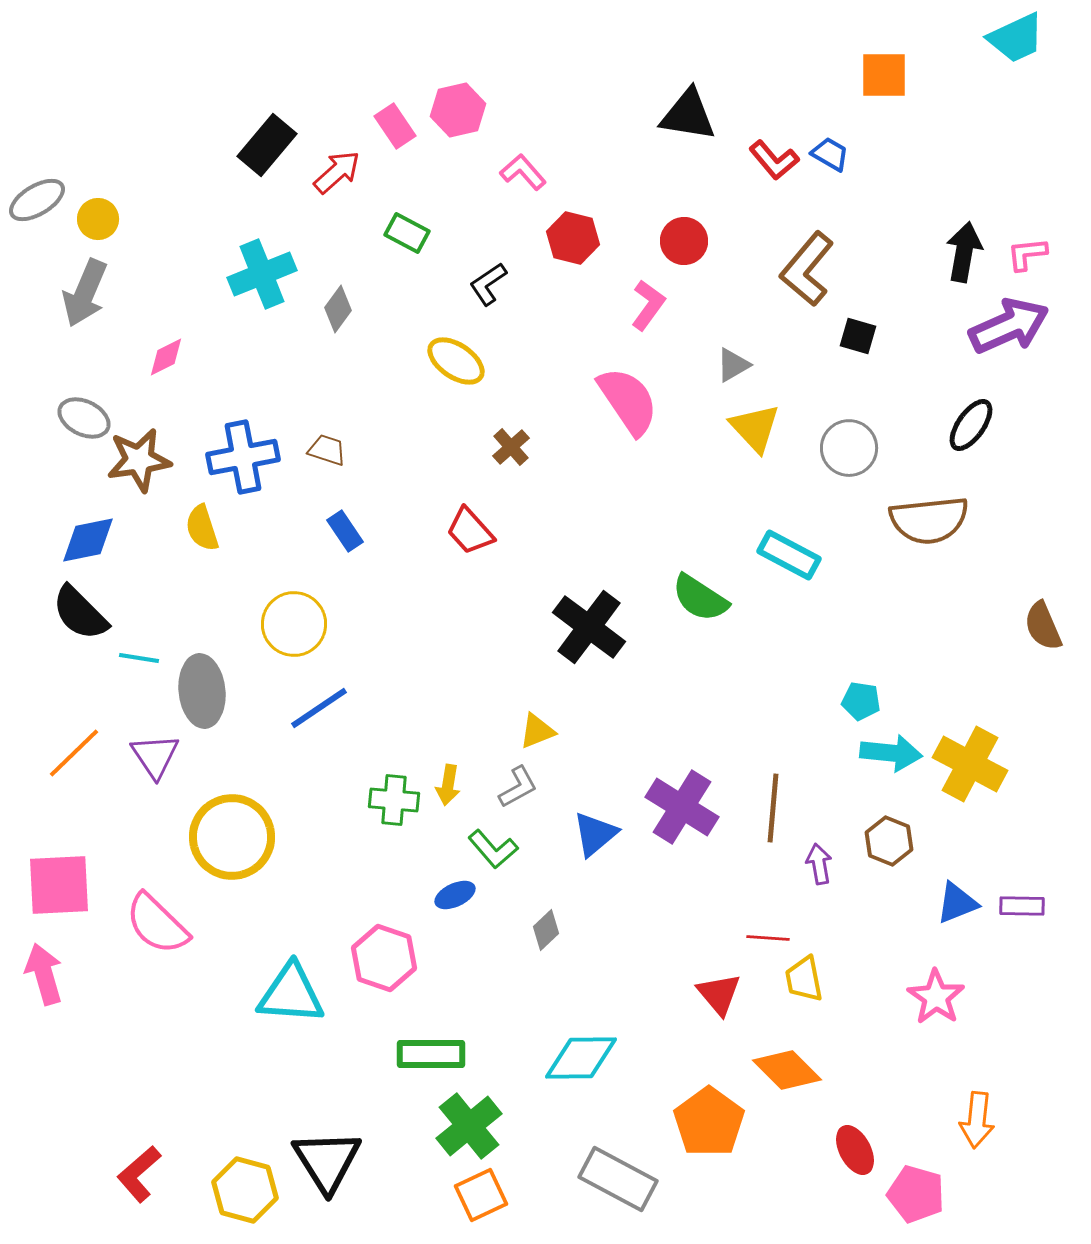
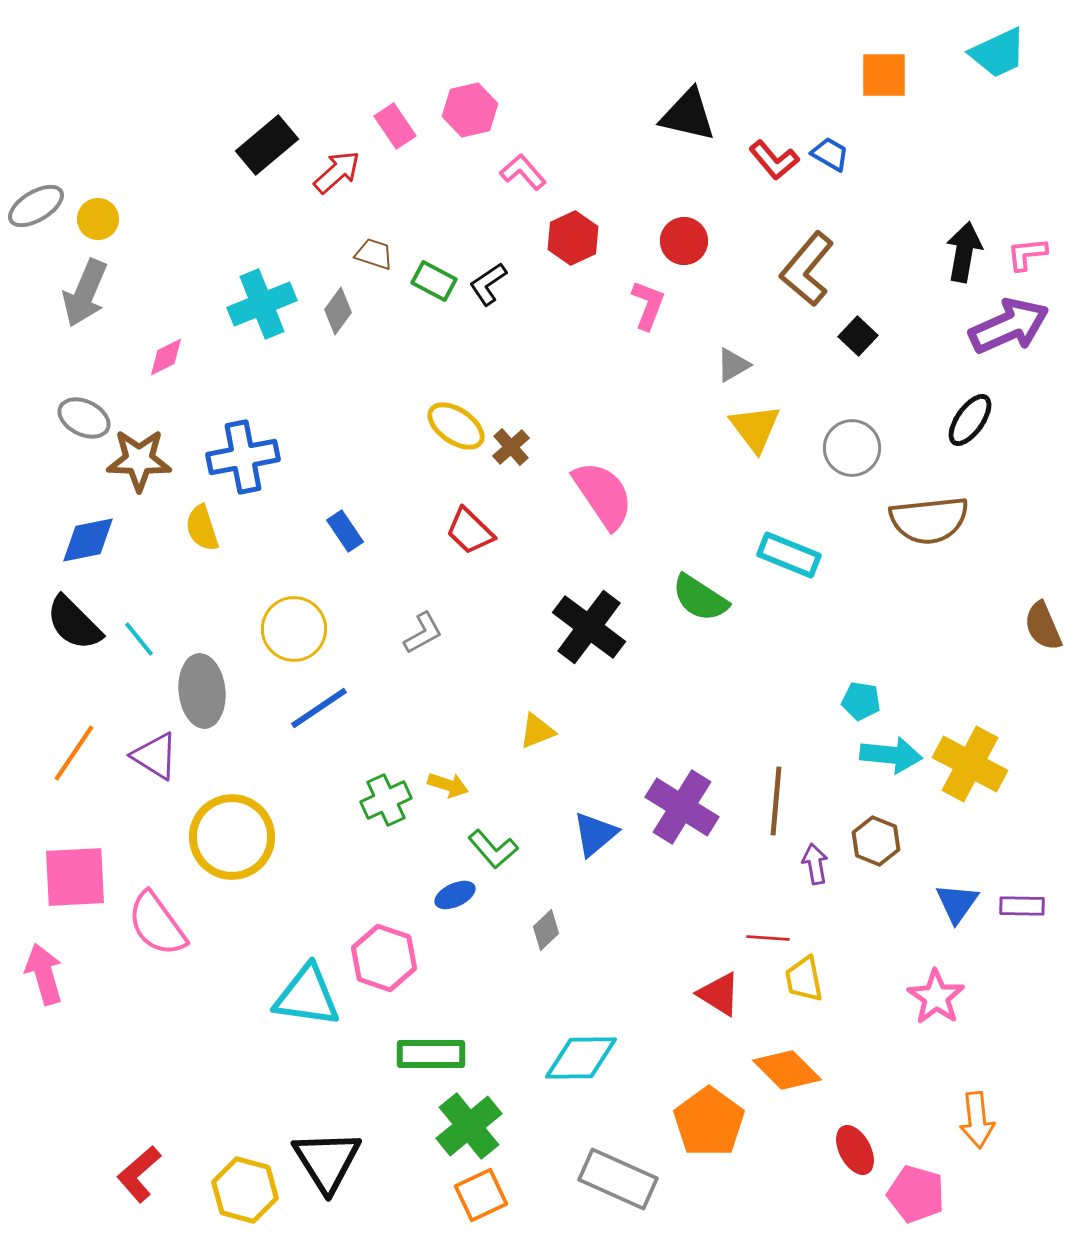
cyan trapezoid at (1016, 38): moved 18 px left, 15 px down
pink hexagon at (458, 110): moved 12 px right
black triangle at (688, 115): rotated 4 degrees clockwise
black rectangle at (267, 145): rotated 10 degrees clockwise
gray ellipse at (37, 200): moved 1 px left, 6 px down
green rectangle at (407, 233): moved 27 px right, 48 px down
red hexagon at (573, 238): rotated 21 degrees clockwise
cyan cross at (262, 274): moved 30 px down
pink L-shape at (648, 305): rotated 15 degrees counterclockwise
gray diamond at (338, 309): moved 2 px down
black square at (858, 336): rotated 27 degrees clockwise
yellow ellipse at (456, 361): moved 65 px down
pink semicircle at (628, 401): moved 25 px left, 94 px down
black ellipse at (971, 425): moved 1 px left, 5 px up
yellow triangle at (755, 428): rotated 6 degrees clockwise
gray circle at (849, 448): moved 3 px right
brown trapezoid at (327, 450): moved 47 px right, 196 px up
brown star at (139, 460): rotated 10 degrees clockwise
red trapezoid at (470, 531): rotated 4 degrees counterclockwise
cyan rectangle at (789, 555): rotated 6 degrees counterclockwise
black semicircle at (80, 613): moved 6 px left, 10 px down
yellow circle at (294, 624): moved 5 px down
cyan line at (139, 658): moved 19 px up; rotated 42 degrees clockwise
orange line at (74, 753): rotated 12 degrees counterclockwise
cyan arrow at (891, 753): moved 2 px down
purple triangle at (155, 756): rotated 24 degrees counterclockwise
yellow arrow at (448, 785): rotated 81 degrees counterclockwise
gray L-shape at (518, 787): moved 95 px left, 154 px up
green cross at (394, 800): moved 8 px left; rotated 30 degrees counterclockwise
brown line at (773, 808): moved 3 px right, 7 px up
brown hexagon at (889, 841): moved 13 px left
purple arrow at (819, 864): moved 4 px left
pink square at (59, 885): moved 16 px right, 8 px up
blue triangle at (957, 903): rotated 33 degrees counterclockwise
pink semicircle at (157, 924): rotated 10 degrees clockwise
cyan triangle at (291, 994): moved 16 px right, 2 px down; rotated 4 degrees clockwise
red triangle at (719, 994): rotated 18 degrees counterclockwise
orange arrow at (977, 1120): rotated 12 degrees counterclockwise
gray rectangle at (618, 1179): rotated 4 degrees counterclockwise
